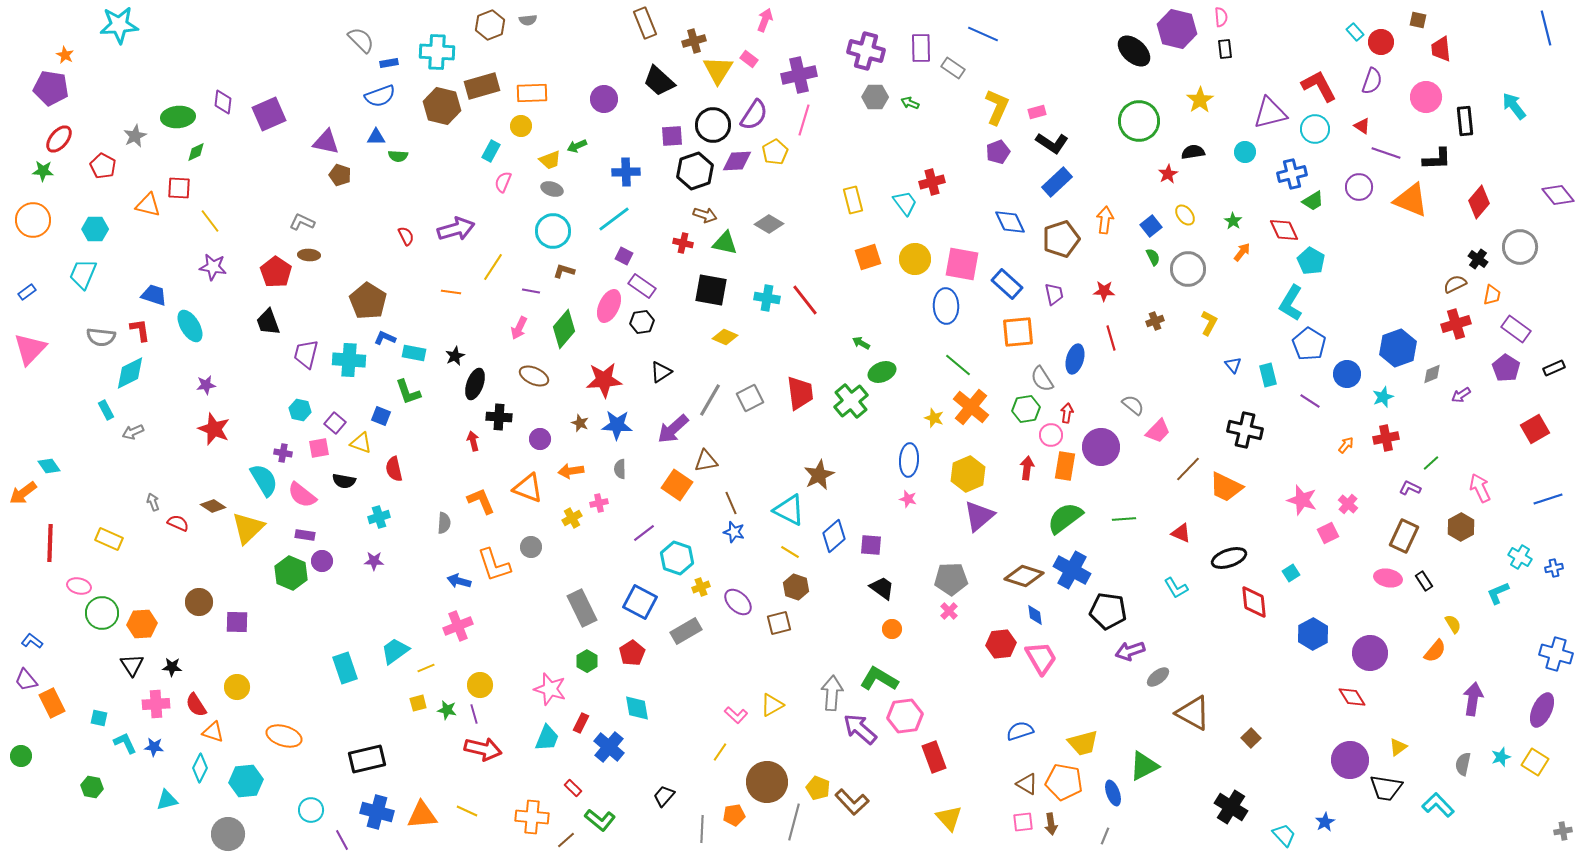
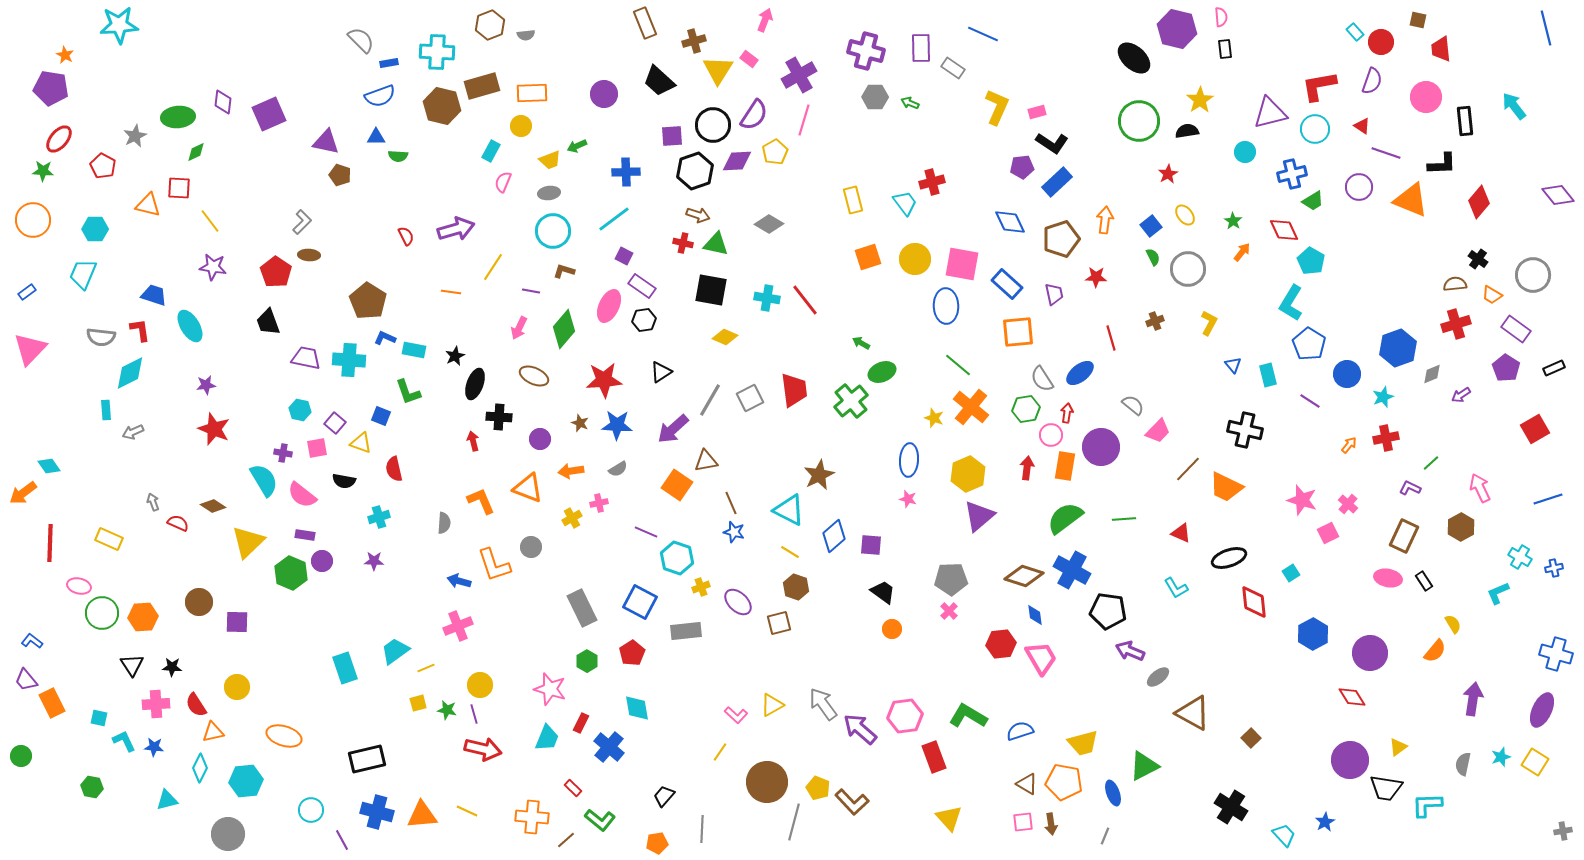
gray semicircle at (528, 20): moved 2 px left, 15 px down
black ellipse at (1134, 51): moved 7 px down
purple cross at (799, 75): rotated 16 degrees counterclockwise
red L-shape at (1319, 86): rotated 72 degrees counterclockwise
purple circle at (604, 99): moved 5 px up
purple pentagon at (998, 152): moved 24 px right, 15 px down; rotated 15 degrees clockwise
black semicircle at (1193, 152): moved 6 px left, 21 px up
black L-shape at (1437, 159): moved 5 px right, 5 px down
gray ellipse at (552, 189): moved 3 px left, 4 px down; rotated 25 degrees counterclockwise
brown arrow at (705, 215): moved 7 px left
gray L-shape at (302, 222): rotated 110 degrees clockwise
green triangle at (725, 243): moved 9 px left, 1 px down
gray circle at (1520, 247): moved 13 px right, 28 px down
brown semicircle at (1455, 284): rotated 20 degrees clockwise
red star at (1104, 291): moved 8 px left, 14 px up
orange trapezoid at (1492, 295): rotated 110 degrees clockwise
black hexagon at (642, 322): moved 2 px right, 2 px up
cyan rectangle at (414, 353): moved 3 px up
purple trapezoid at (306, 354): moved 4 px down; rotated 88 degrees clockwise
blue ellipse at (1075, 359): moved 5 px right, 14 px down; rotated 36 degrees clockwise
red trapezoid at (800, 393): moved 6 px left, 3 px up
cyan rectangle at (106, 410): rotated 24 degrees clockwise
orange arrow at (1346, 445): moved 3 px right
pink square at (319, 448): moved 2 px left
gray semicircle at (620, 469): moved 2 px left; rotated 120 degrees counterclockwise
yellow triangle at (248, 528): moved 14 px down
purple line at (644, 533): moved 2 px right, 1 px up; rotated 60 degrees clockwise
black trapezoid at (882, 588): moved 1 px right, 4 px down
orange hexagon at (142, 624): moved 1 px right, 7 px up
gray rectangle at (686, 631): rotated 24 degrees clockwise
purple arrow at (1130, 651): rotated 40 degrees clockwise
green L-shape at (879, 679): moved 89 px right, 37 px down
gray arrow at (832, 693): moved 9 px left, 11 px down; rotated 40 degrees counterclockwise
orange triangle at (213, 732): rotated 30 degrees counterclockwise
cyan L-shape at (125, 743): moved 1 px left, 2 px up
cyan L-shape at (1438, 805): moved 11 px left; rotated 48 degrees counterclockwise
orange pentagon at (734, 815): moved 77 px left, 28 px down
